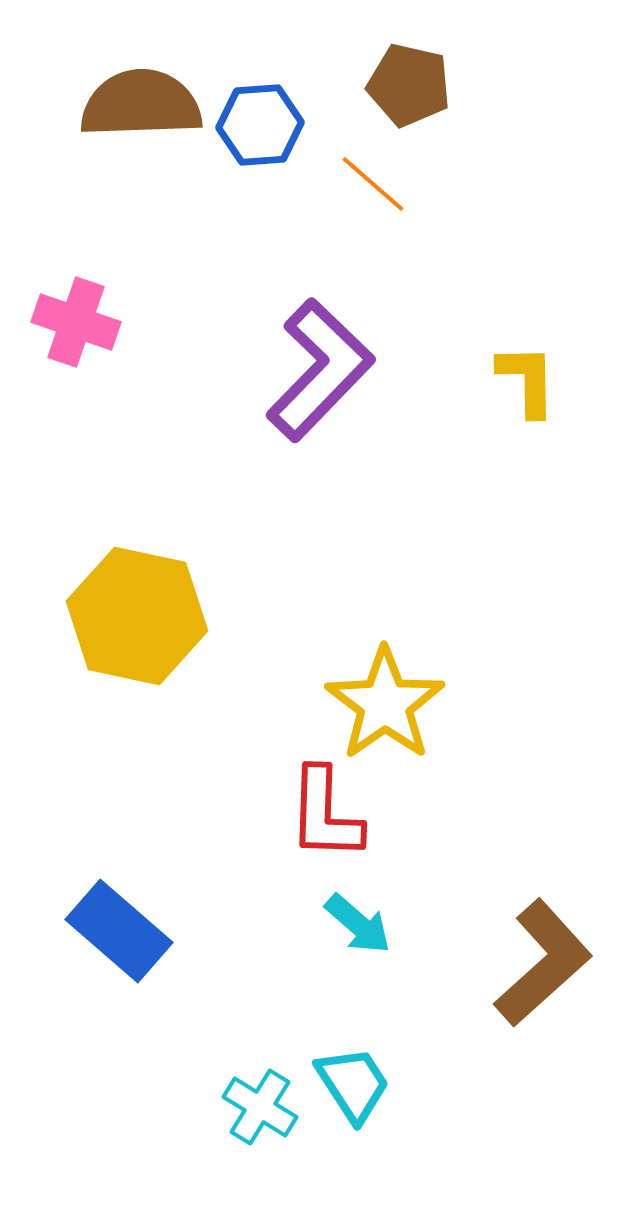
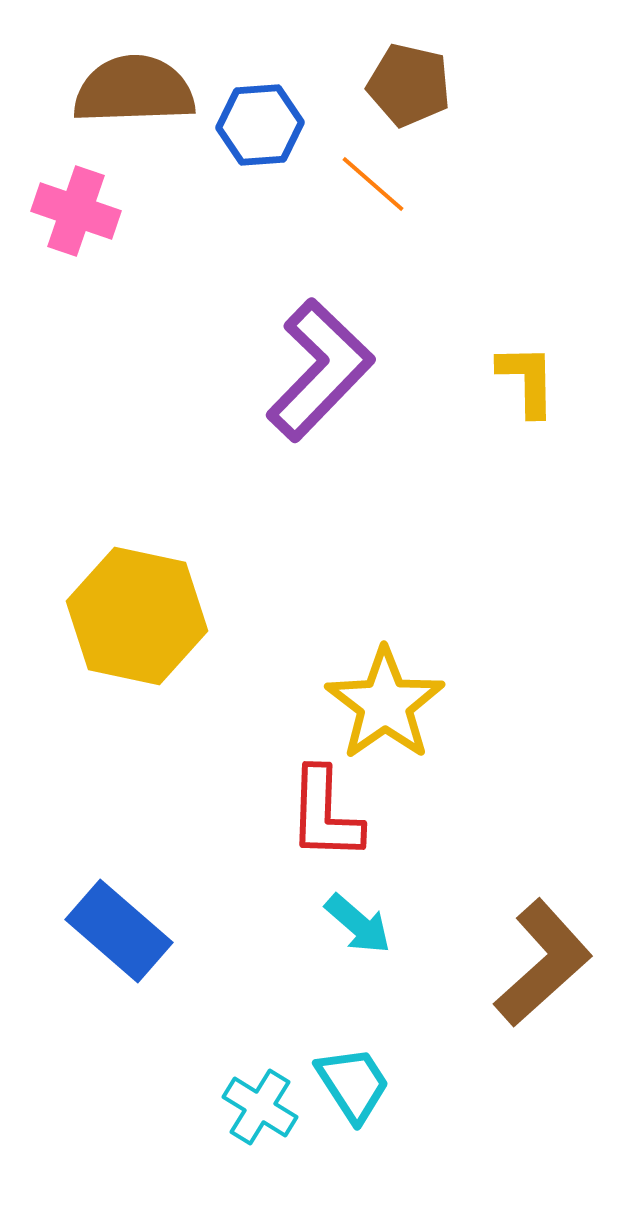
brown semicircle: moved 7 px left, 14 px up
pink cross: moved 111 px up
